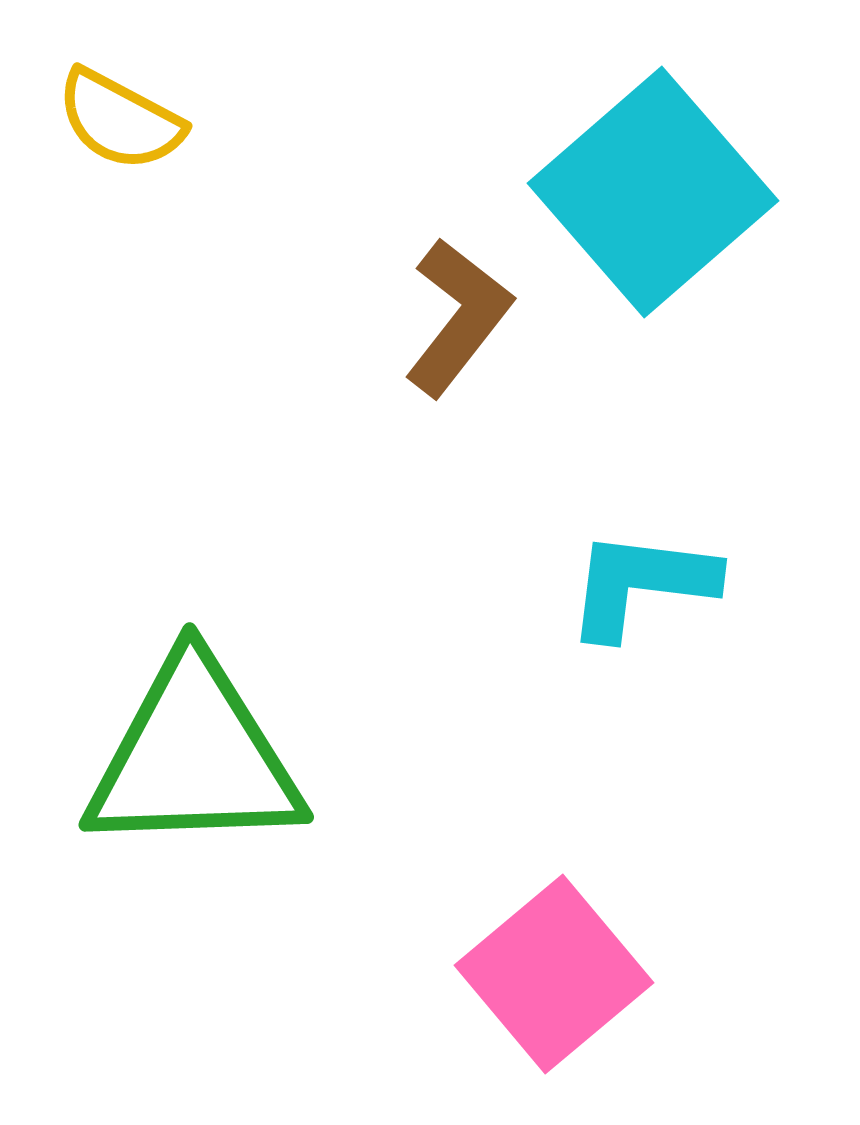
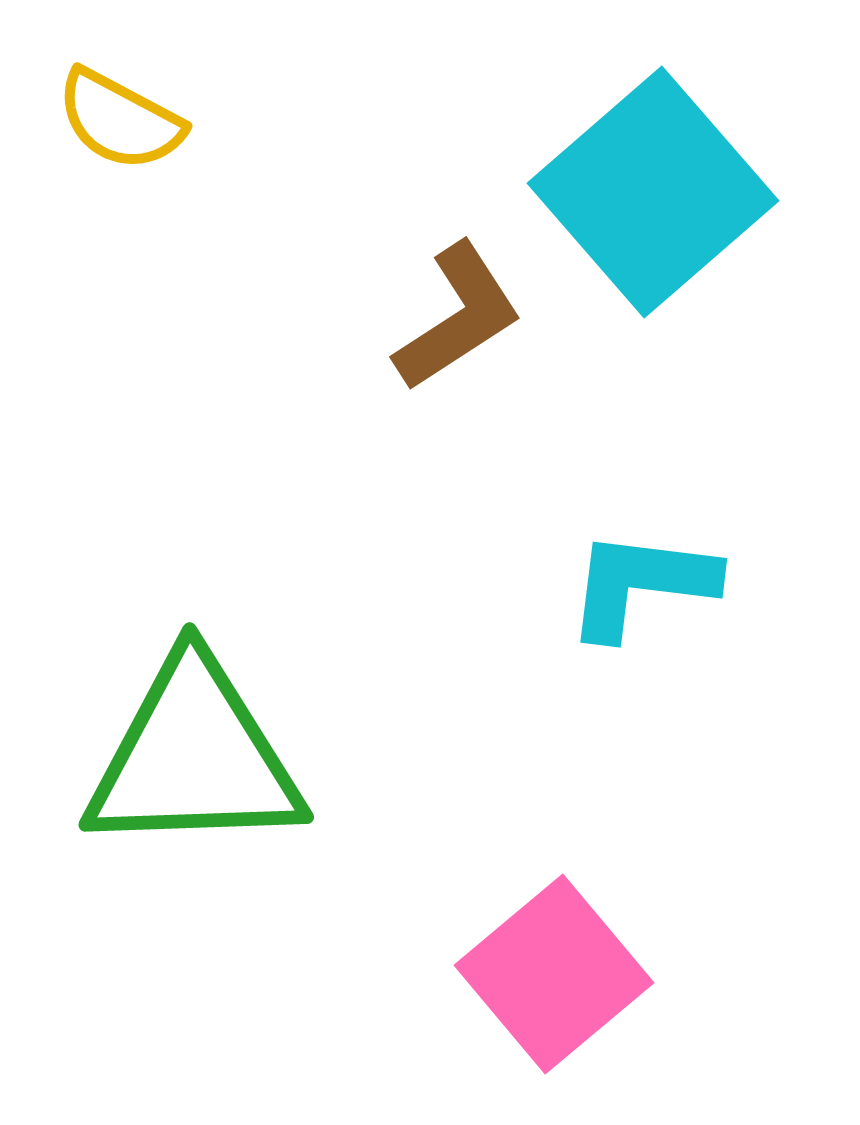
brown L-shape: rotated 19 degrees clockwise
